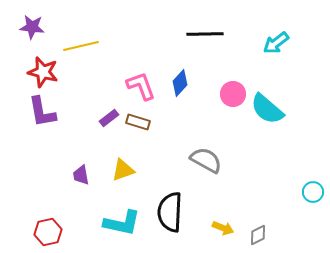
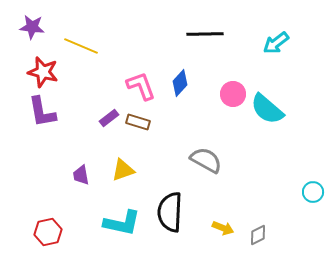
yellow line: rotated 36 degrees clockwise
